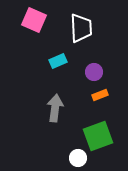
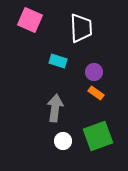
pink square: moved 4 px left
cyan rectangle: rotated 42 degrees clockwise
orange rectangle: moved 4 px left, 2 px up; rotated 56 degrees clockwise
white circle: moved 15 px left, 17 px up
